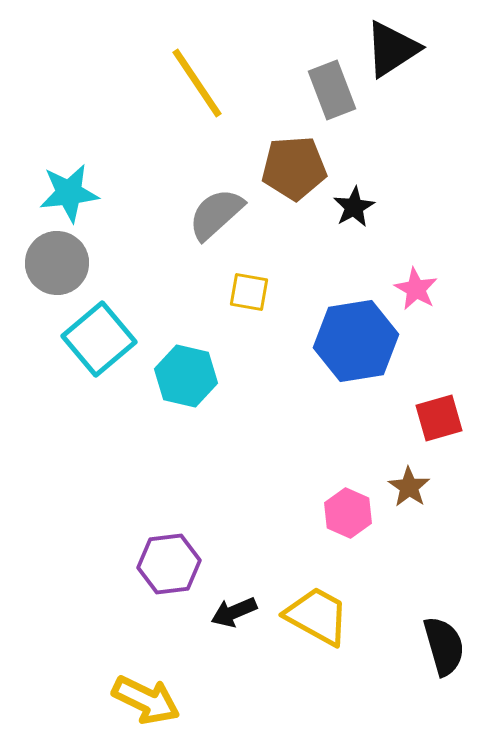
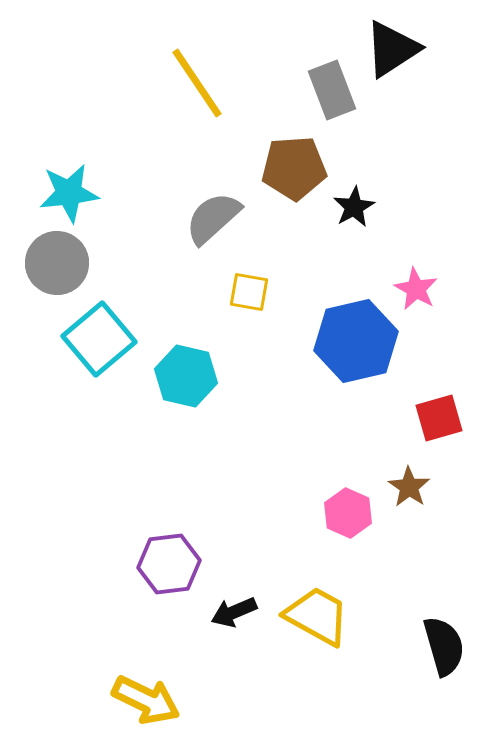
gray semicircle: moved 3 px left, 4 px down
blue hexagon: rotated 4 degrees counterclockwise
